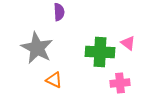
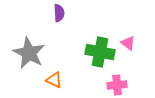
purple semicircle: moved 1 px down
gray star: moved 8 px left, 5 px down
green cross: rotated 8 degrees clockwise
pink cross: moved 3 px left, 2 px down
